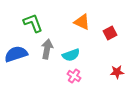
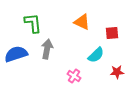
green L-shape: rotated 15 degrees clockwise
red square: moved 2 px right; rotated 24 degrees clockwise
cyan semicircle: moved 25 px right; rotated 24 degrees counterclockwise
